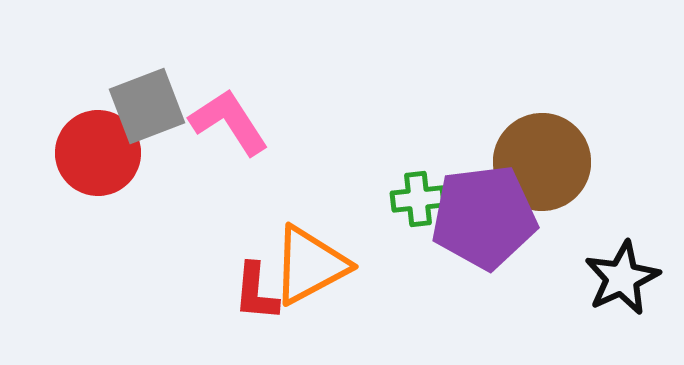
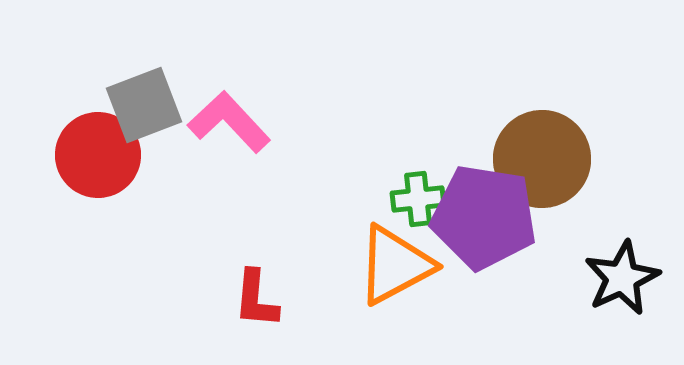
gray square: moved 3 px left, 1 px up
pink L-shape: rotated 10 degrees counterclockwise
red circle: moved 2 px down
brown circle: moved 3 px up
purple pentagon: rotated 16 degrees clockwise
orange triangle: moved 85 px right
red L-shape: moved 7 px down
